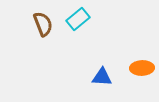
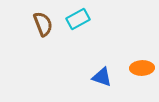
cyan rectangle: rotated 10 degrees clockwise
blue triangle: rotated 15 degrees clockwise
